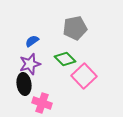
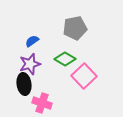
green diamond: rotated 15 degrees counterclockwise
